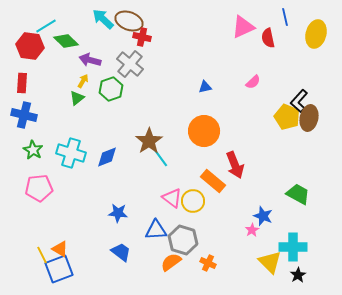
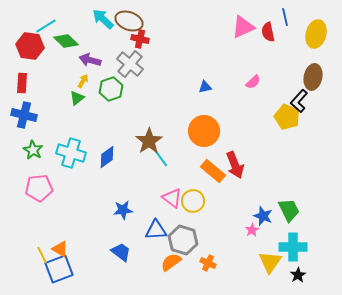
red cross at (142, 37): moved 2 px left, 2 px down
red semicircle at (268, 38): moved 6 px up
brown ellipse at (309, 118): moved 4 px right, 41 px up
blue diamond at (107, 157): rotated 15 degrees counterclockwise
orange rectangle at (213, 181): moved 10 px up
green trapezoid at (298, 194): moved 9 px left, 16 px down; rotated 35 degrees clockwise
blue star at (118, 213): moved 5 px right, 3 px up; rotated 12 degrees counterclockwise
yellow triangle at (270, 262): rotated 20 degrees clockwise
